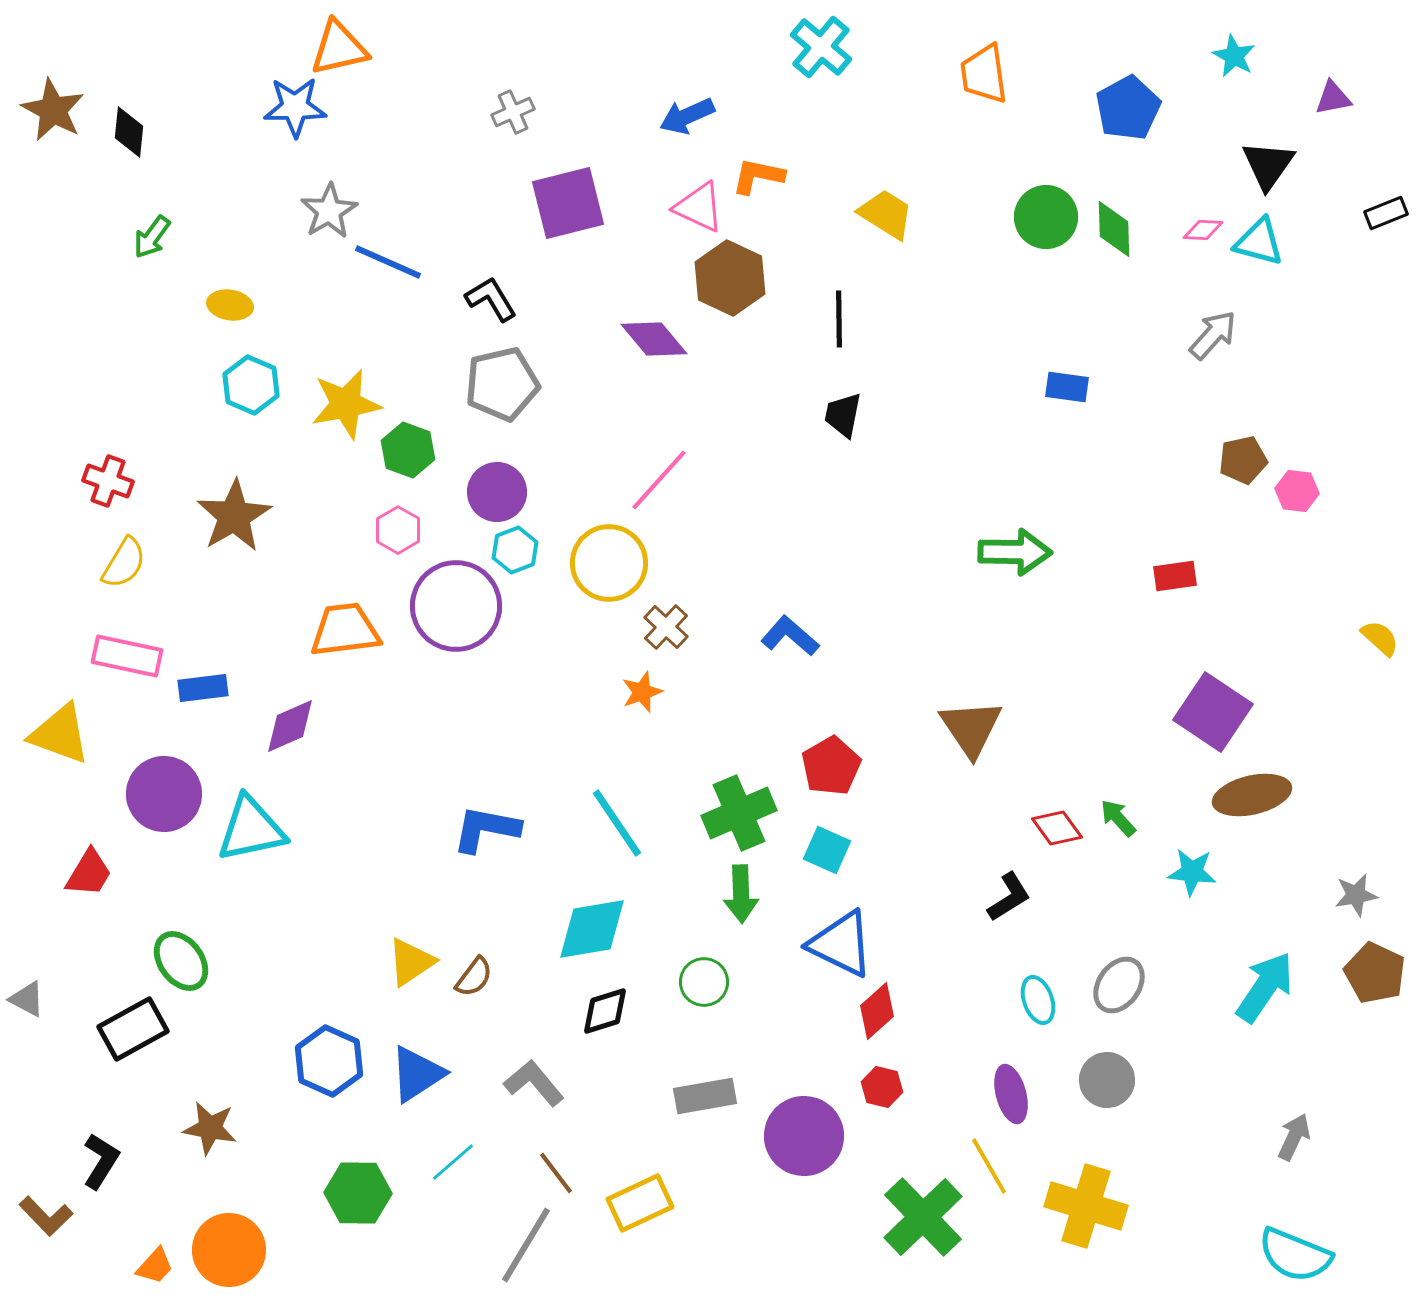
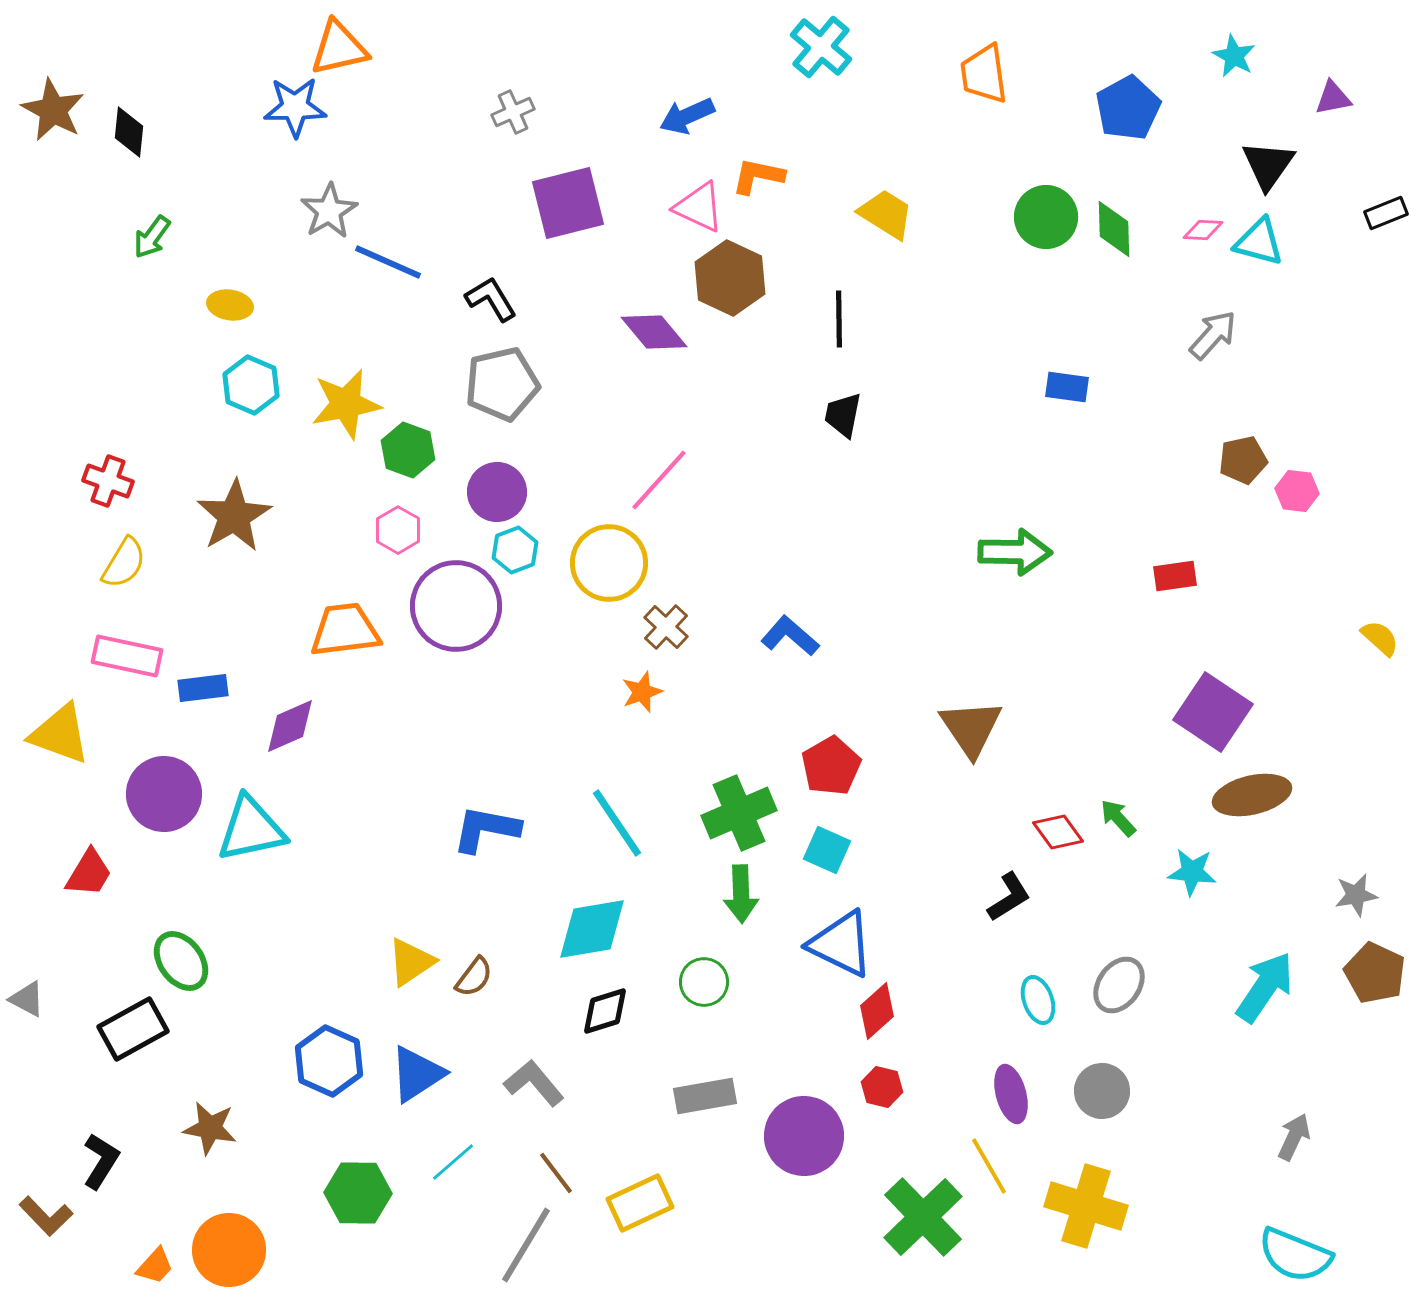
purple diamond at (654, 339): moved 7 px up
red diamond at (1057, 828): moved 1 px right, 4 px down
gray circle at (1107, 1080): moved 5 px left, 11 px down
